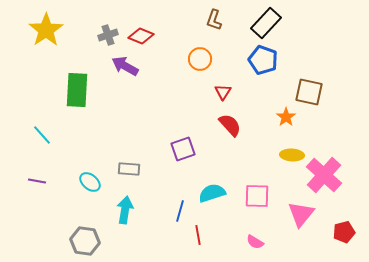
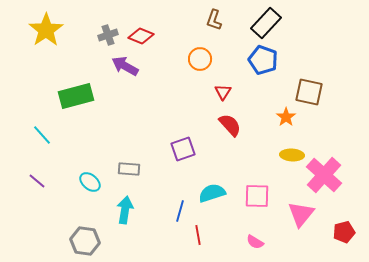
green rectangle: moved 1 px left, 6 px down; rotated 72 degrees clockwise
purple line: rotated 30 degrees clockwise
